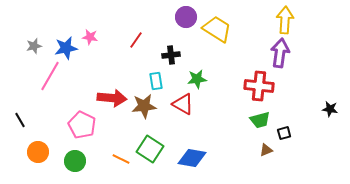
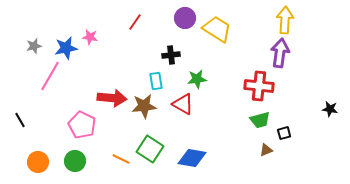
purple circle: moved 1 px left, 1 px down
red line: moved 1 px left, 18 px up
orange circle: moved 10 px down
